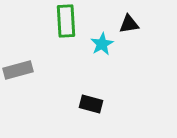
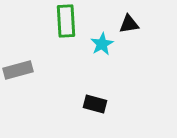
black rectangle: moved 4 px right
